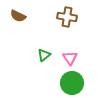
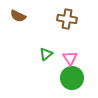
brown cross: moved 2 px down
green triangle: moved 2 px right, 1 px up
green circle: moved 5 px up
